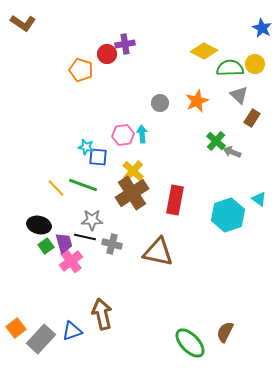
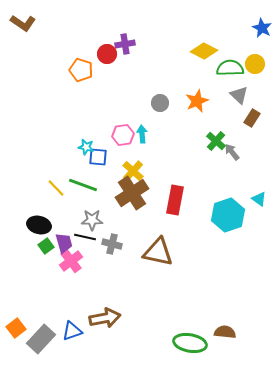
gray arrow: rotated 30 degrees clockwise
brown arrow: moved 3 px right, 4 px down; rotated 92 degrees clockwise
brown semicircle: rotated 70 degrees clockwise
green ellipse: rotated 36 degrees counterclockwise
